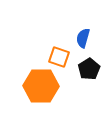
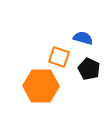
blue semicircle: rotated 90 degrees clockwise
black pentagon: rotated 15 degrees counterclockwise
